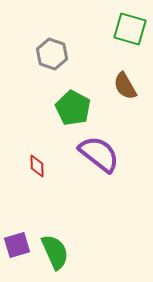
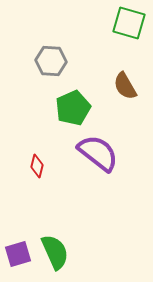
green square: moved 1 px left, 6 px up
gray hexagon: moved 1 px left, 7 px down; rotated 16 degrees counterclockwise
green pentagon: rotated 20 degrees clockwise
purple semicircle: moved 1 px left, 1 px up
red diamond: rotated 15 degrees clockwise
purple square: moved 1 px right, 9 px down
